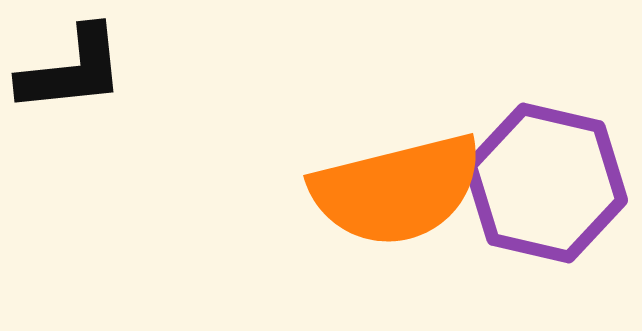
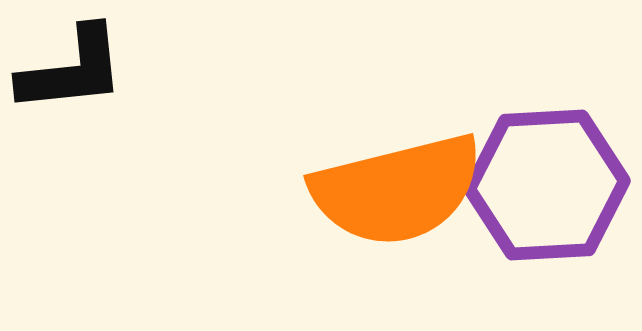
purple hexagon: moved 1 px right, 2 px down; rotated 16 degrees counterclockwise
